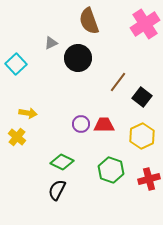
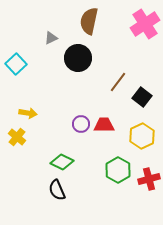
brown semicircle: rotated 32 degrees clockwise
gray triangle: moved 5 px up
green hexagon: moved 7 px right; rotated 10 degrees clockwise
black semicircle: rotated 50 degrees counterclockwise
